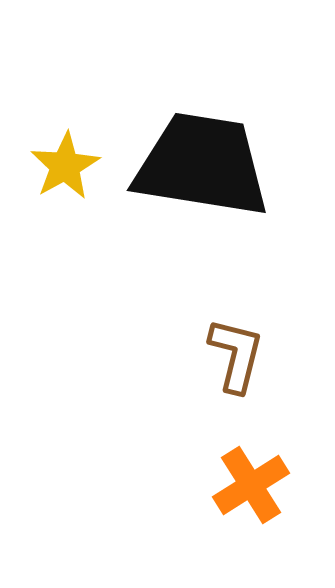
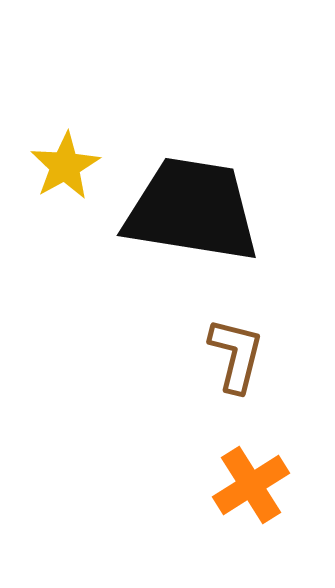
black trapezoid: moved 10 px left, 45 px down
